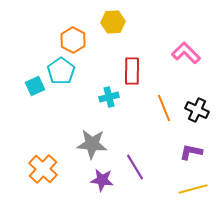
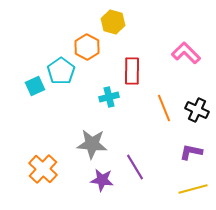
yellow hexagon: rotated 20 degrees clockwise
orange hexagon: moved 14 px right, 7 px down
